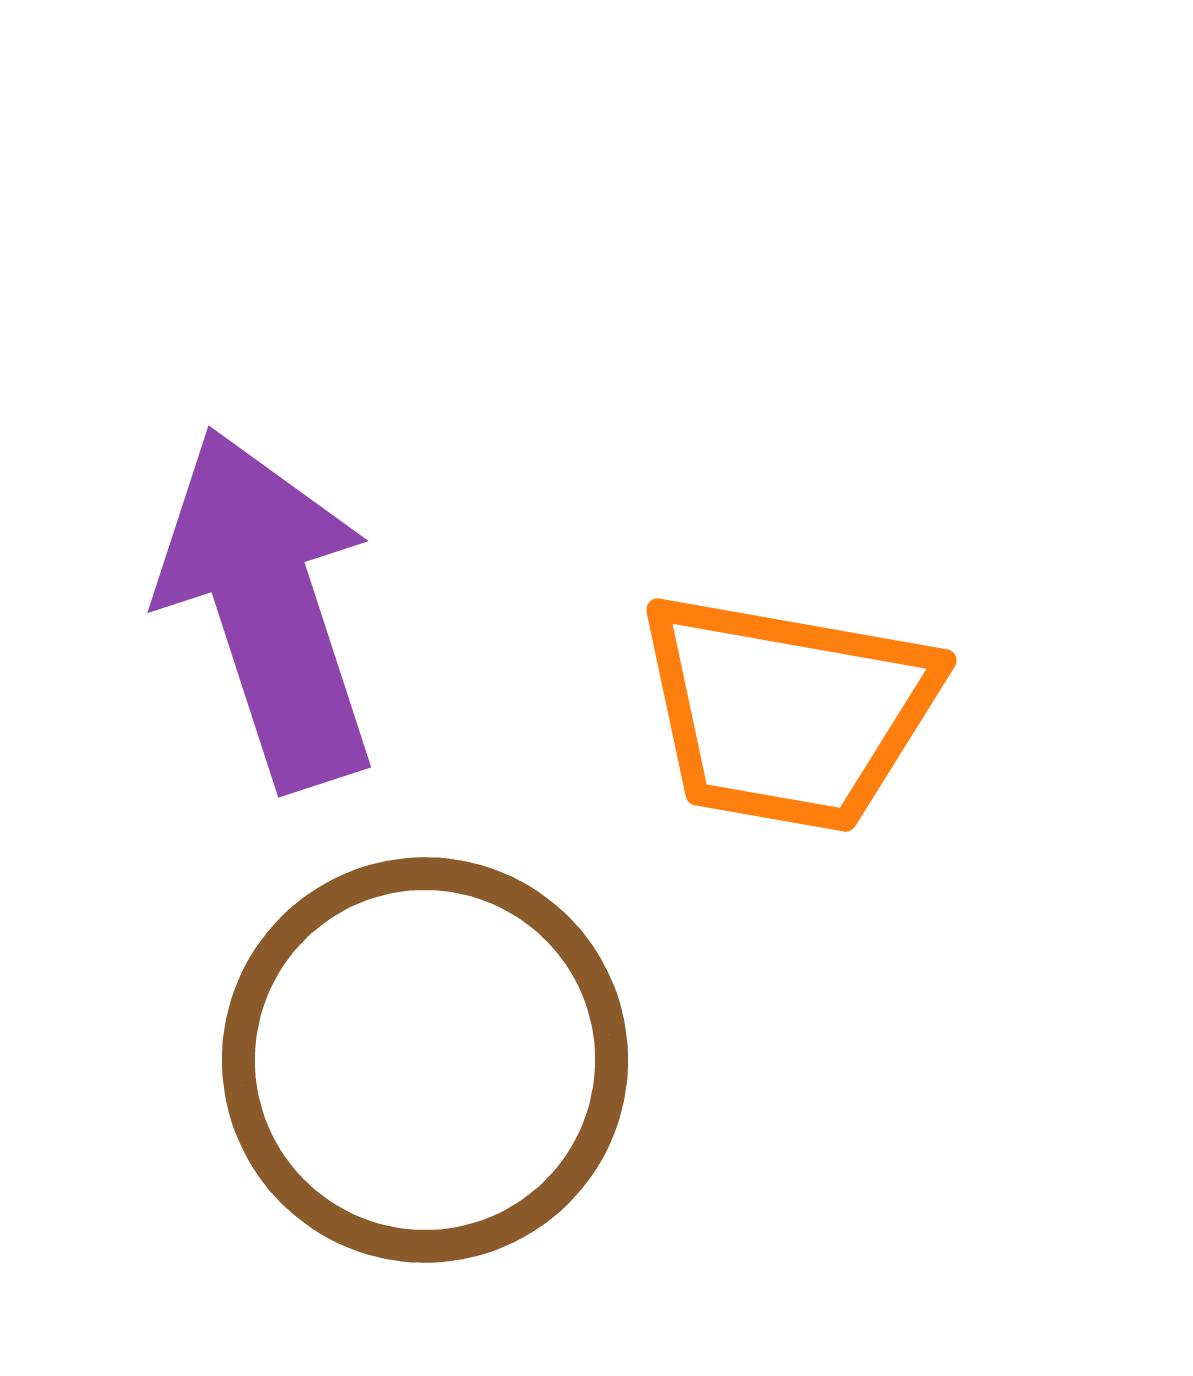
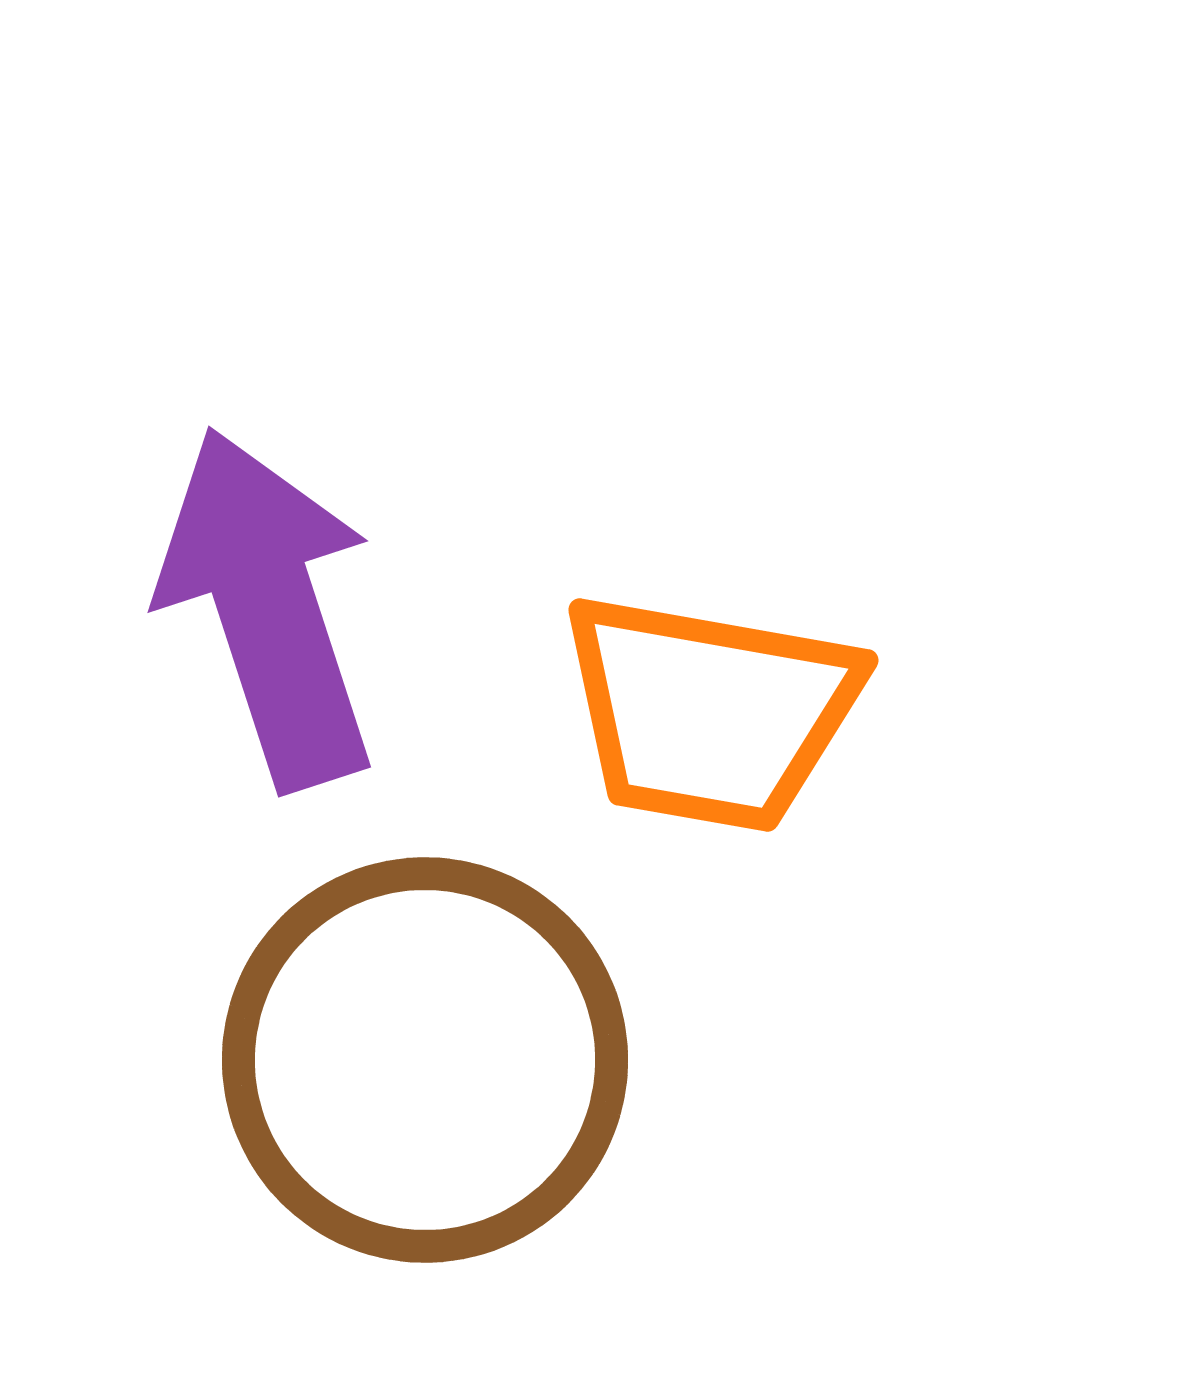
orange trapezoid: moved 78 px left
